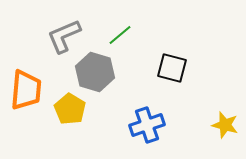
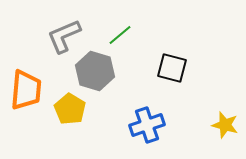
gray hexagon: moved 1 px up
